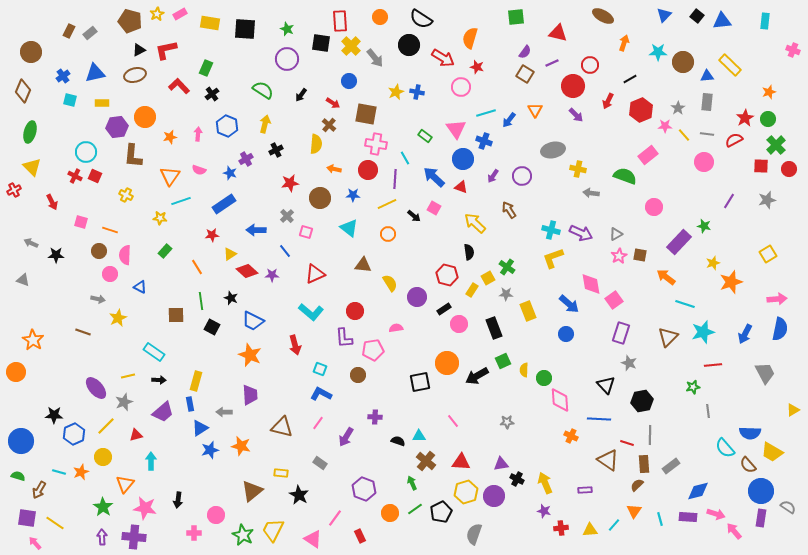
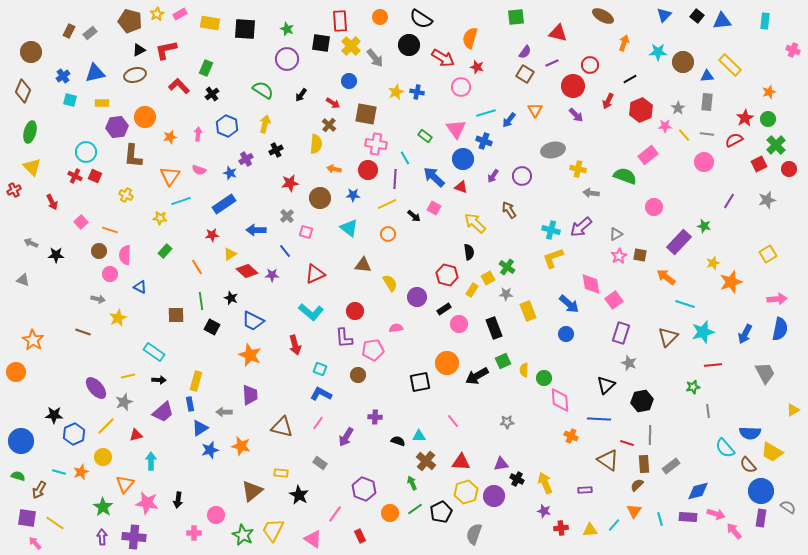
red square at (761, 166): moved 2 px left, 2 px up; rotated 28 degrees counterclockwise
pink square at (81, 222): rotated 32 degrees clockwise
purple arrow at (581, 233): moved 6 px up; rotated 115 degrees clockwise
black triangle at (606, 385): rotated 30 degrees clockwise
pink star at (145, 508): moved 2 px right, 5 px up
pink line at (335, 518): moved 4 px up
